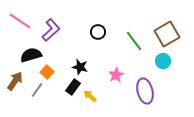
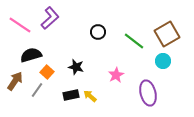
pink line: moved 4 px down
purple L-shape: moved 1 px left, 12 px up
green line: rotated 15 degrees counterclockwise
black star: moved 4 px left
black rectangle: moved 2 px left, 8 px down; rotated 42 degrees clockwise
purple ellipse: moved 3 px right, 2 px down
